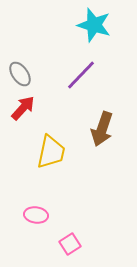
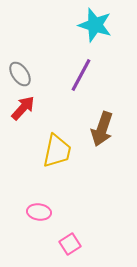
cyan star: moved 1 px right
purple line: rotated 16 degrees counterclockwise
yellow trapezoid: moved 6 px right, 1 px up
pink ellipse: moved 3 px right, 3 px up
